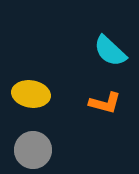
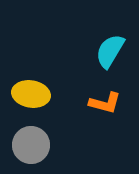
cyan semicircle: rotated 78 degrees clockwise
gray circle: moved 2 px left, 5 px up
